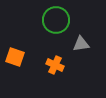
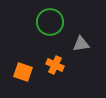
green circle: moved 6 px left, 2 px down
orange square: moved 8 px right, 15 px down
